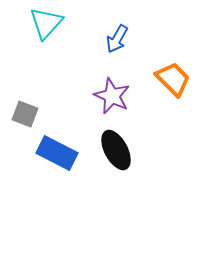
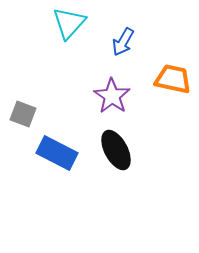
cyan triangle: moved 23 px right
blue arrow: moved 6 px right, 3 px down
orange trapezoid: rotated 33 degrees counterclockwise
purple star: rotated 9 degrees clockwise
gray square: moved 2 px left
